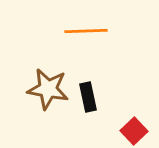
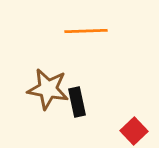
black rectangle: moved 11 px left, 5 px down
